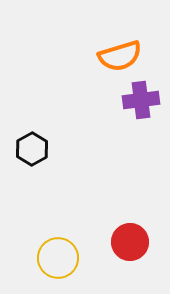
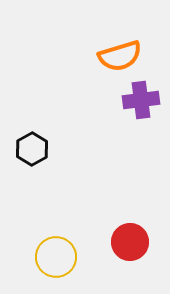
yellow circle: moved 2 px left, 1 px up
